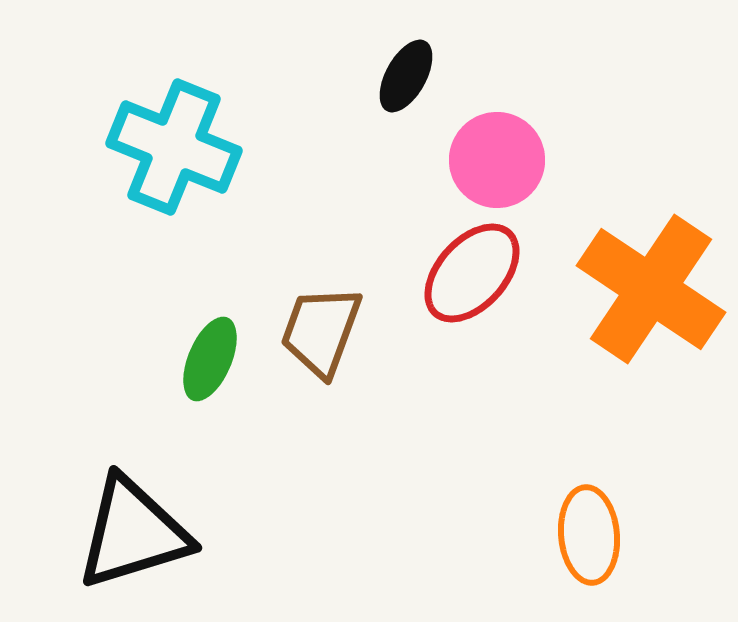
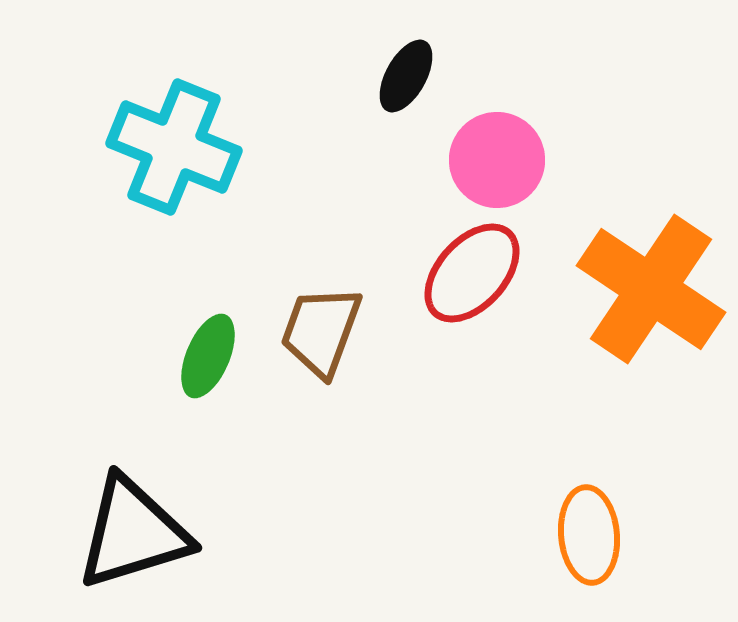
green ellipse: moved 2 px left, 3 px up
